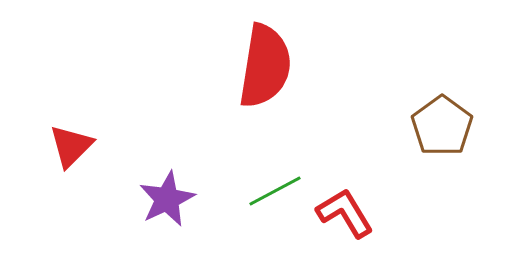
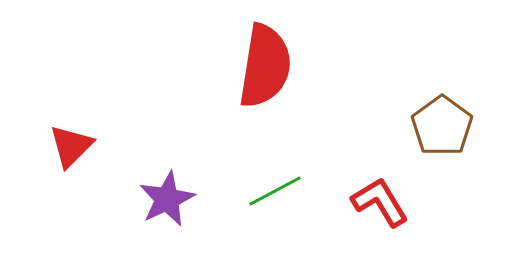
red L-shape: moved 35 px right, 11 px up
